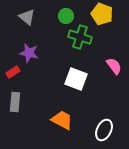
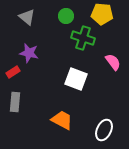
yellow pentagon: rotated 15 degrees counterclockwise
green cross: moved 3 px right, 1 px down
pink semicircle: moved 1 px left, 4 px up
